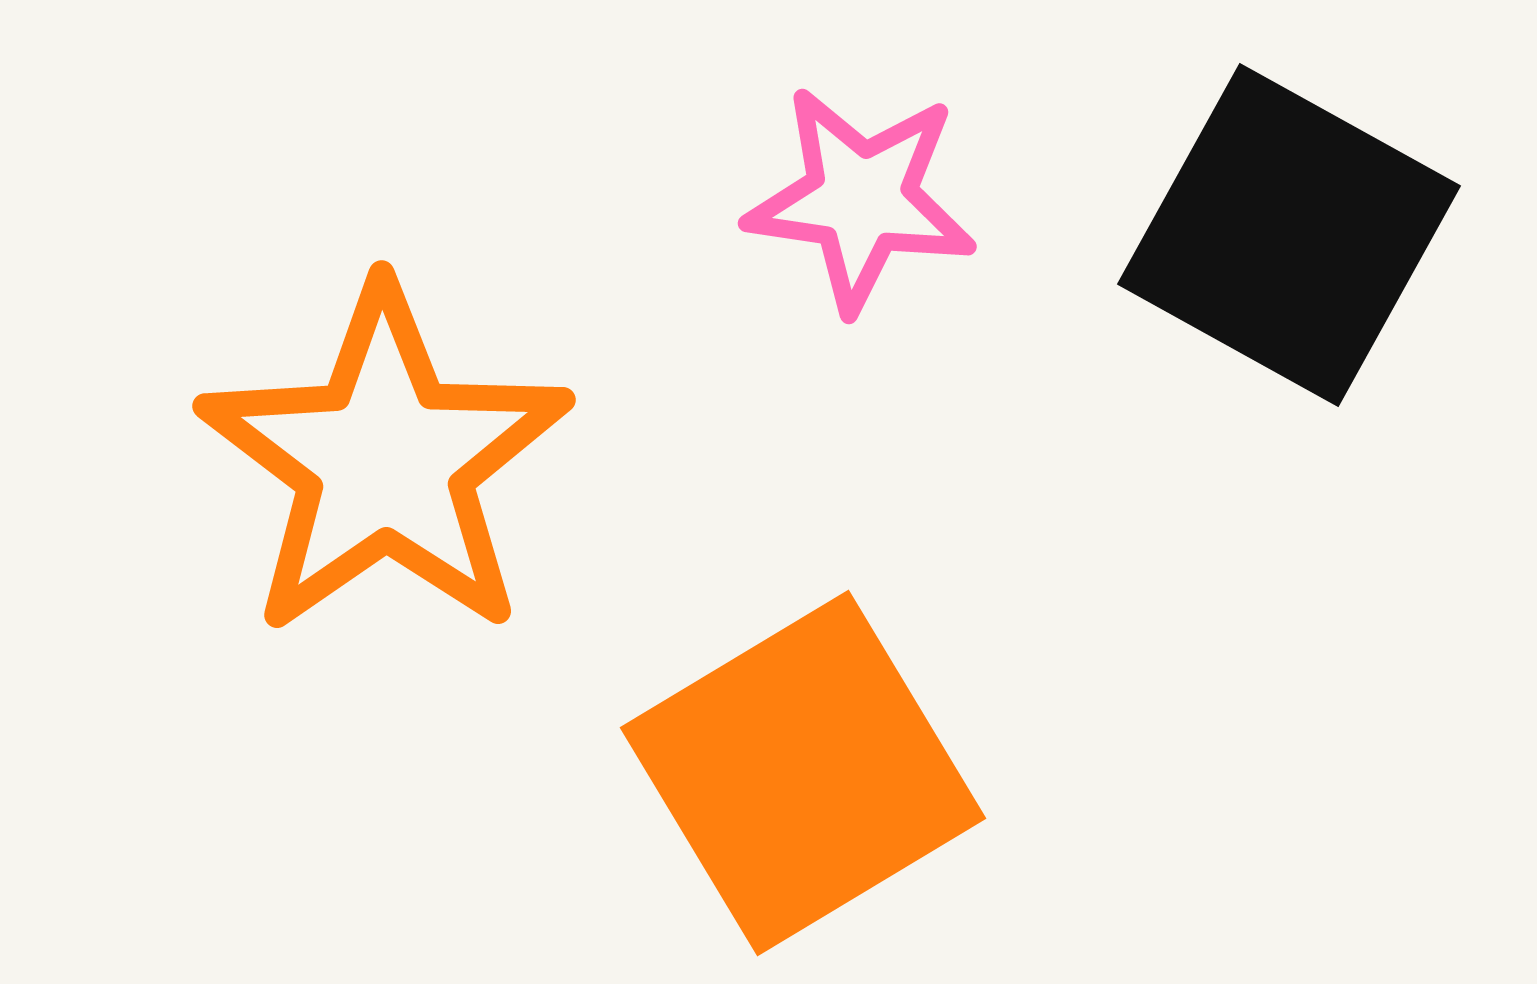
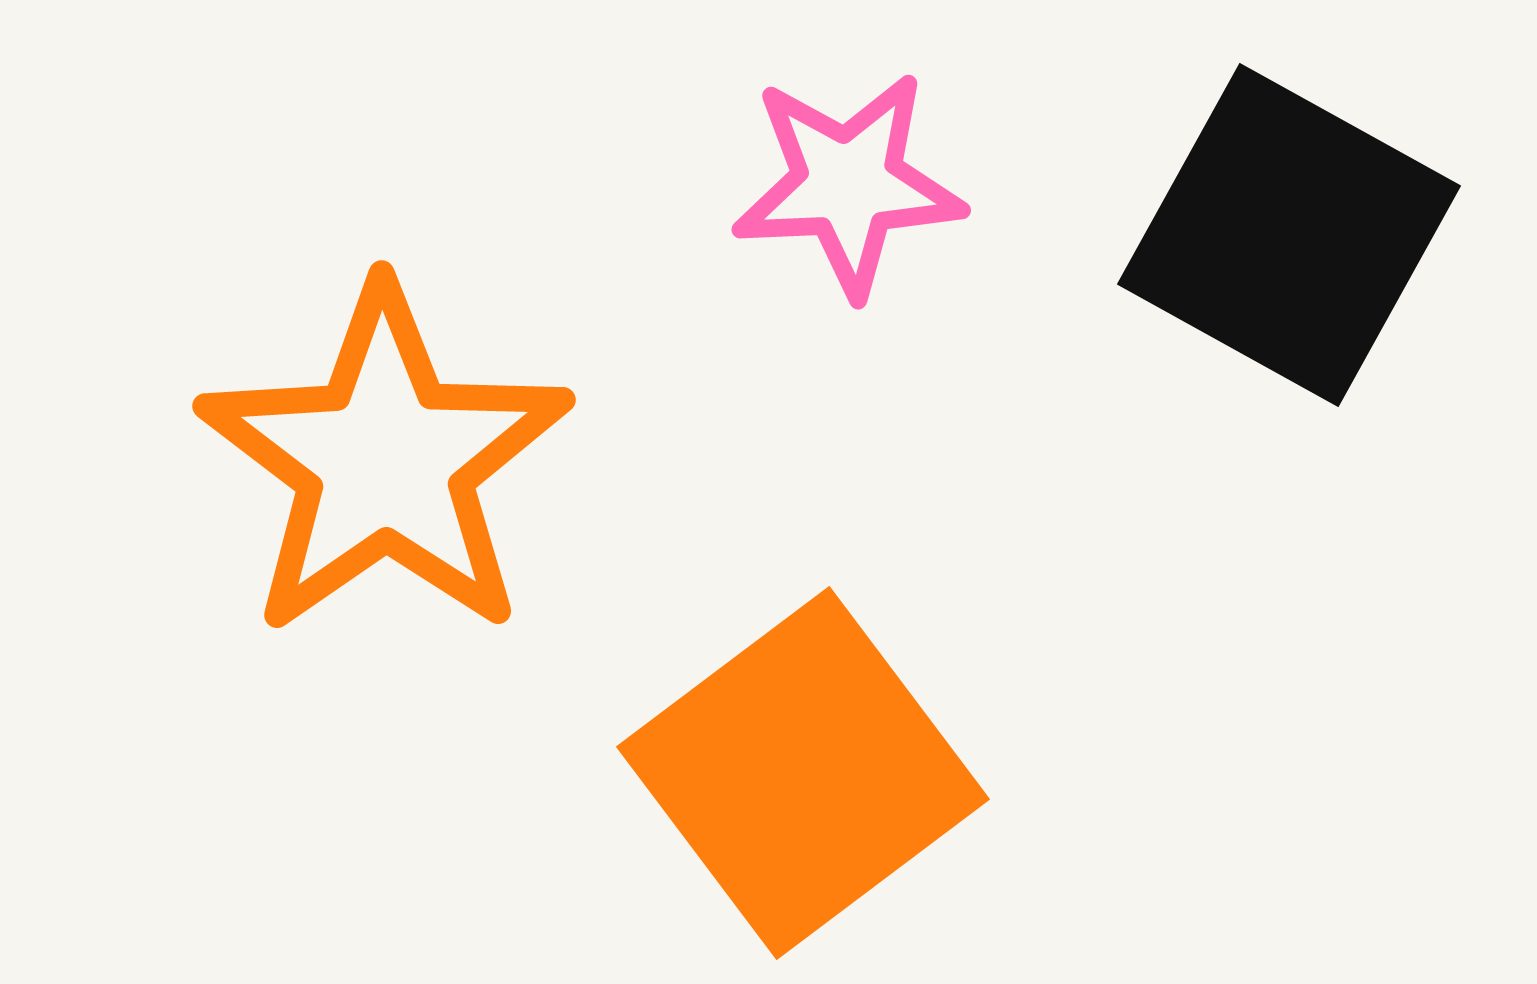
pink star: moved 13 px left, 15 px up; rotated 11 degrees counterclockwise
orange square: rotated 6 degrees counterclockwise
